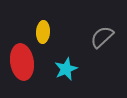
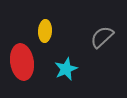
yellow ellipse: moved 2 px right, 1 px up
